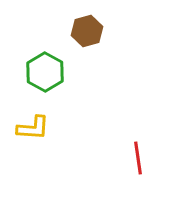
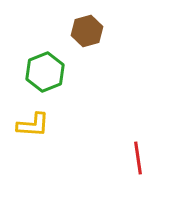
green hexagon: rotated 9 degrees clockwise
yellow L-shape: moved 3 px up
